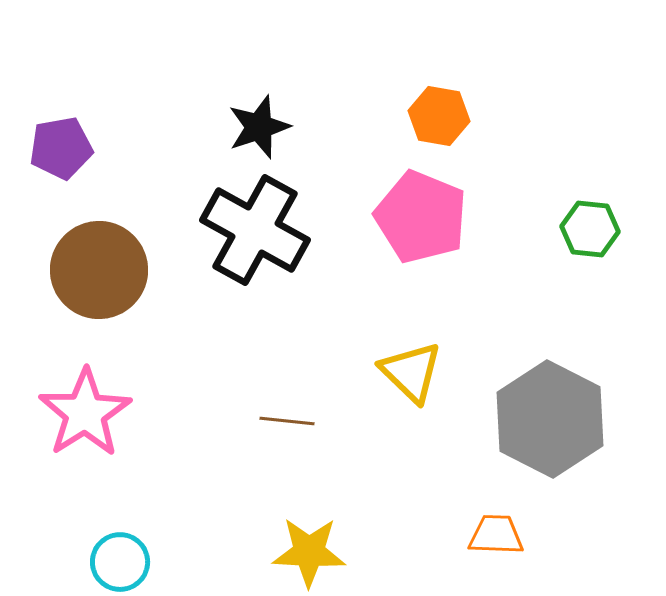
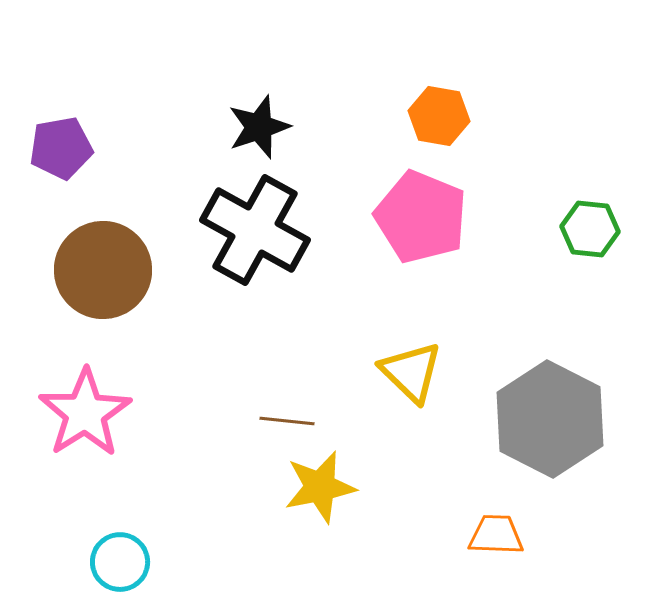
brown circle: moved 4 px right
yellow star: moved 11 px right, 65 px up; rotated 14 degrees counterclockwise
